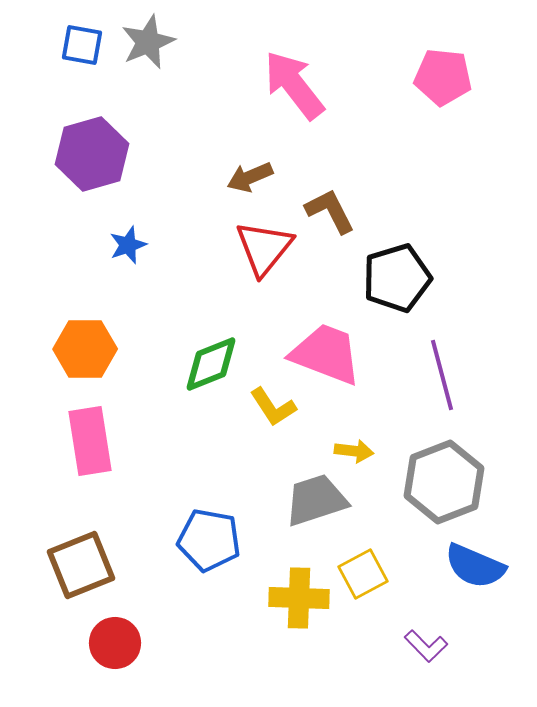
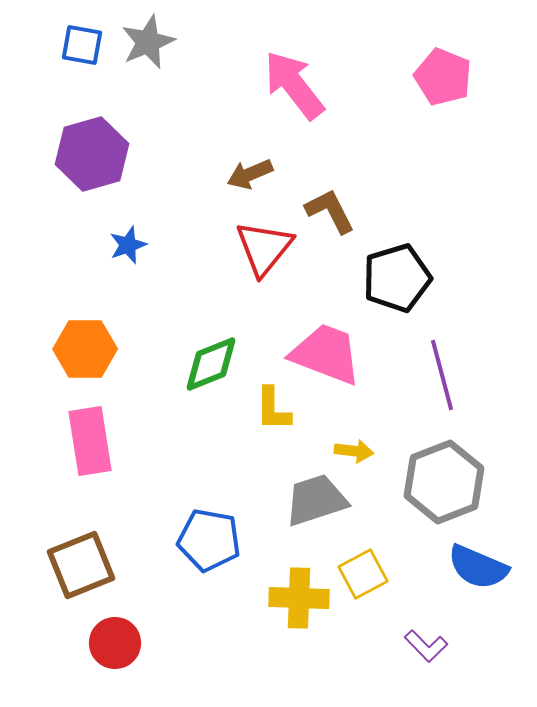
pink pentagon: rotated 16 degrees clockwise
brown arrow: moved 3 px up
yellow L-shape: moved 2 px down; rotated 33 degrees clockwise
blue semicircle: moved 3 px right, 1 px down
